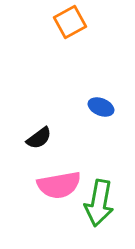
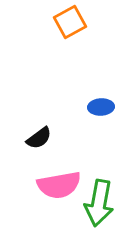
blue ellipse: rotated 25 degrees counterclockwise
